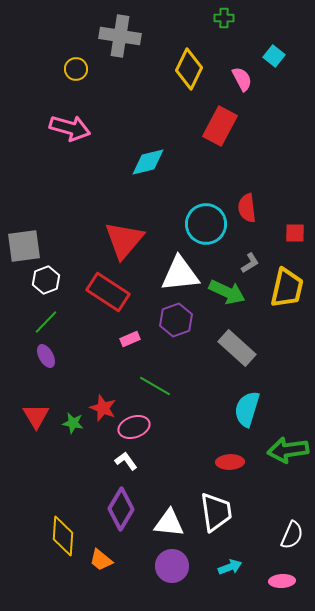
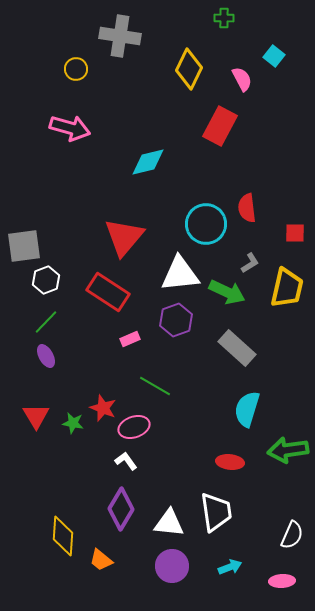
red triangle at (124, 240): moved 3 px up
red ellipse at (230, 462): rotated 8 degrees clockwise
